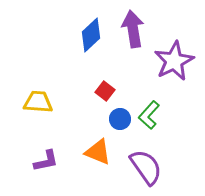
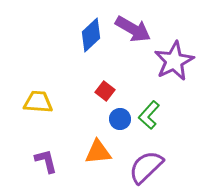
purple arrow: rotated 129 degrees clockwise
orange triangle: rotated 28 degrees counterclockwise
purple L-shape: rotated 92 degrees counterclockwise
purple semicircle: rotated 99 degrees counterclockwise
